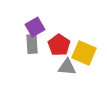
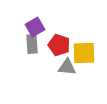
red pentagon: rotated 15 degrees counterclockwise
yellow square: rotated 25 degrees counterclockwise
